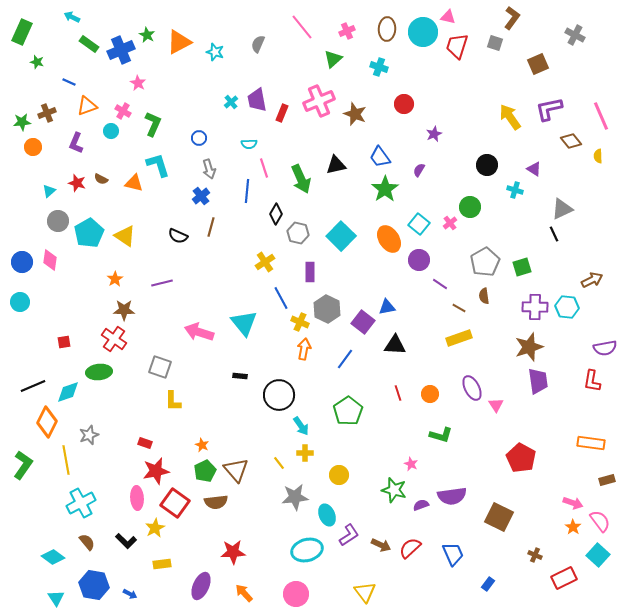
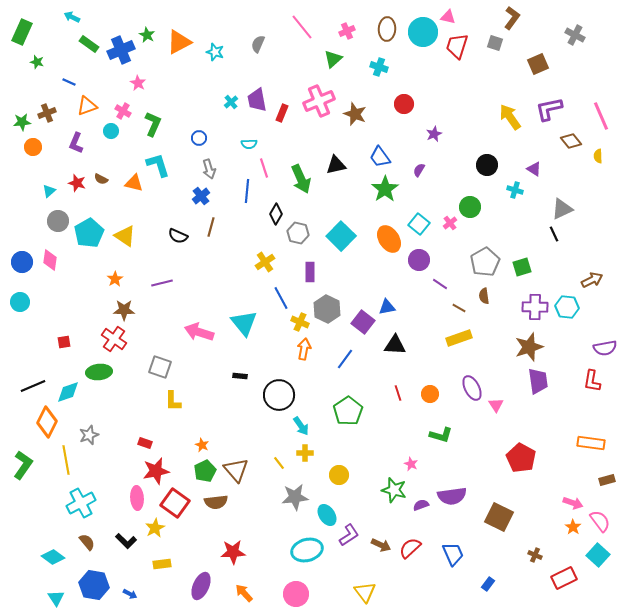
cyan ellipse at (327, 515): rotated 10 degrees counterclockwise
